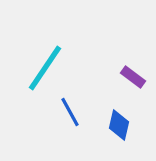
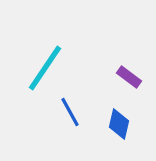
purple rectangle: moved 4 px left
blue diamond: moved 1 px up
